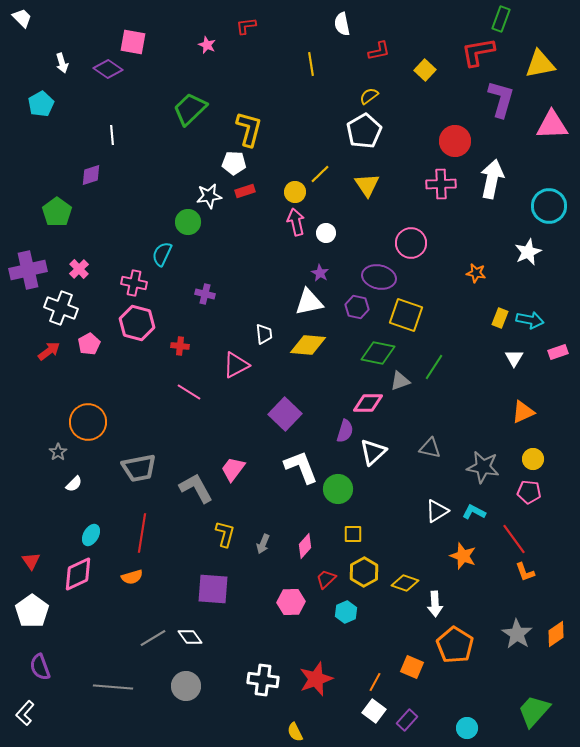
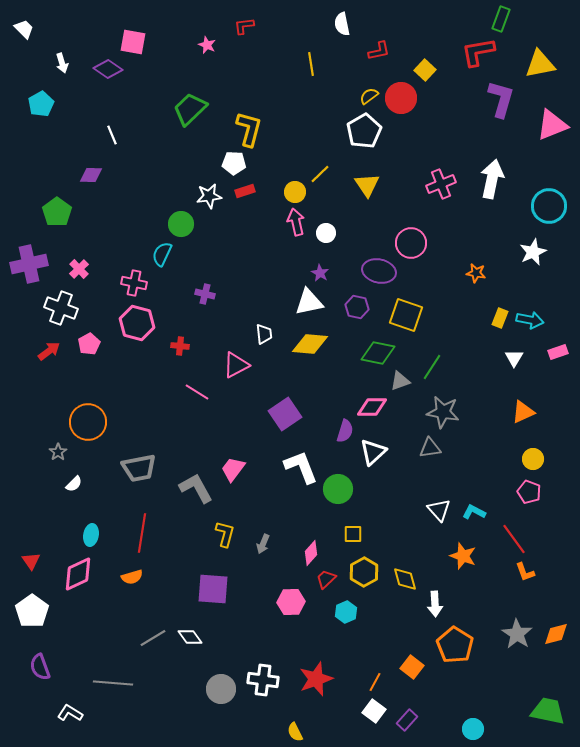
white trapezoid at (22, 18): moved 2 px right, 11 px down
red L-shape at (246, 26): moved 2 px left
pink triangle at (552, 125): rotated 20 degrees counterclockwise
white line at (112, 135): rotated 18 degrees counterclockwise
red circle at (455, 141): moved 54 px left, 43 px up
purple diamond at (91, 175): rotated 20 degrees clockwise
pink cross at (441, 184): rotated 20 degrees counterclockwise
green circle at (188, 222): moved 7 px left, 2 px down
white star at (528, 252): moved 5 px right
purple cross at (28, 270): moved 1 px right, 6 px up
purple ellipse at (379, 277): moved 6 px up
yellow diamond at (308, 345): moved 2 px right, 1 px up
green line at (434, 367): moved 2 px left
pink line at (189, 392): moved 8 px right
pink diamond at (368, 403): moved 4 px right, 4 px down
purple square at (285, 414): rotated 12 degrees clockwise
gray triangle at (430, 448): rotated 20 degrees counterclockwise
gray star at (483, 467): moved 40 px left, 55 px up
pink pentagon at (529, 492): rotated 15 degrees clockwise
white triangle at (437, 511): moved 2 px right, 1 px up; rotated 40 degrees counterclockwise
cyan ellipse at (91, 535): rotated 20 degrees counterclockwise
pink diamond at (305, 546): moved 6 px right, 7 px down
yellow diamond at (405, 583): moved 4 px up; rotated 56 degrees clockwise
orange diamond at (556, 634): rotated 20 degrees clockwise
orange square at (412, 667): rotated 15 degrees clockwise
gray circle at (186, 686): moved 35 px right, 3 px down
gray line at (113, 687): moved 4 px up
green trapezoid at (534, 711): moved 14 px right; rotated 60 degrees clockwise
white L-shape at (25, 713): moved 45 px right; rotated 80 degrees clockwise
cyan circle at (467, 728): moved 6 px right, 1 px down
